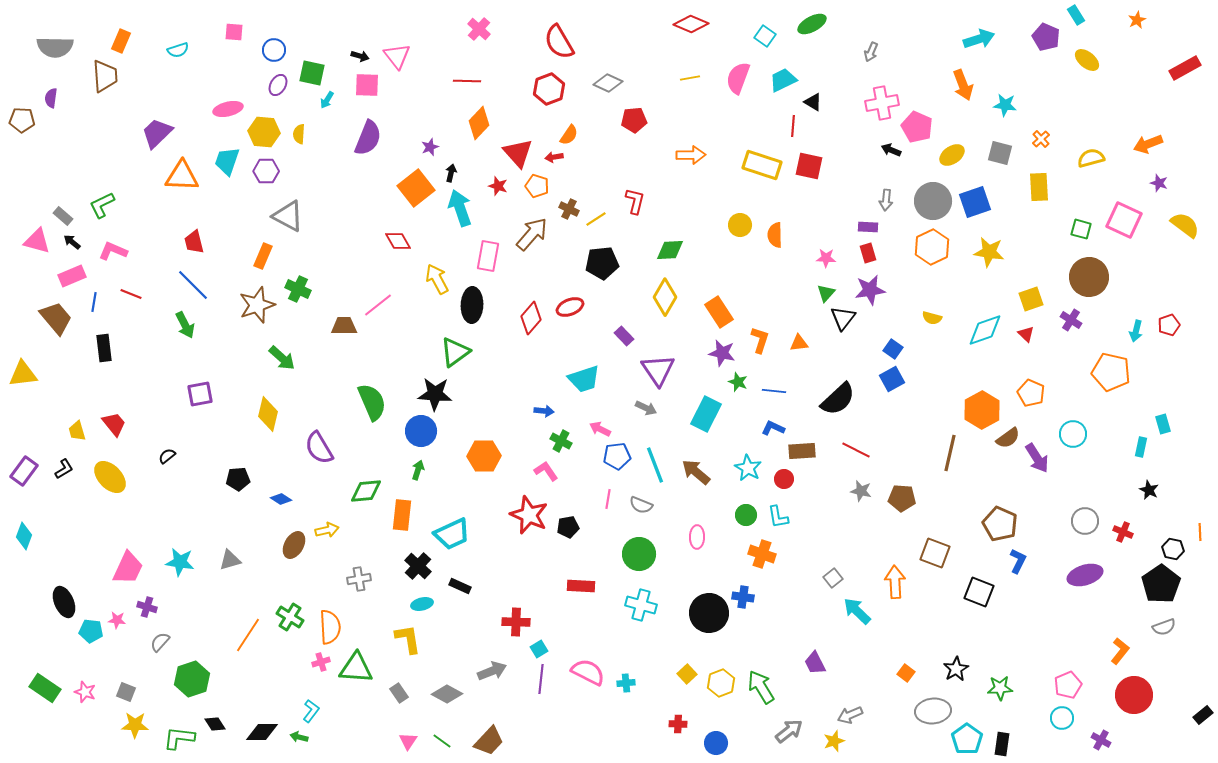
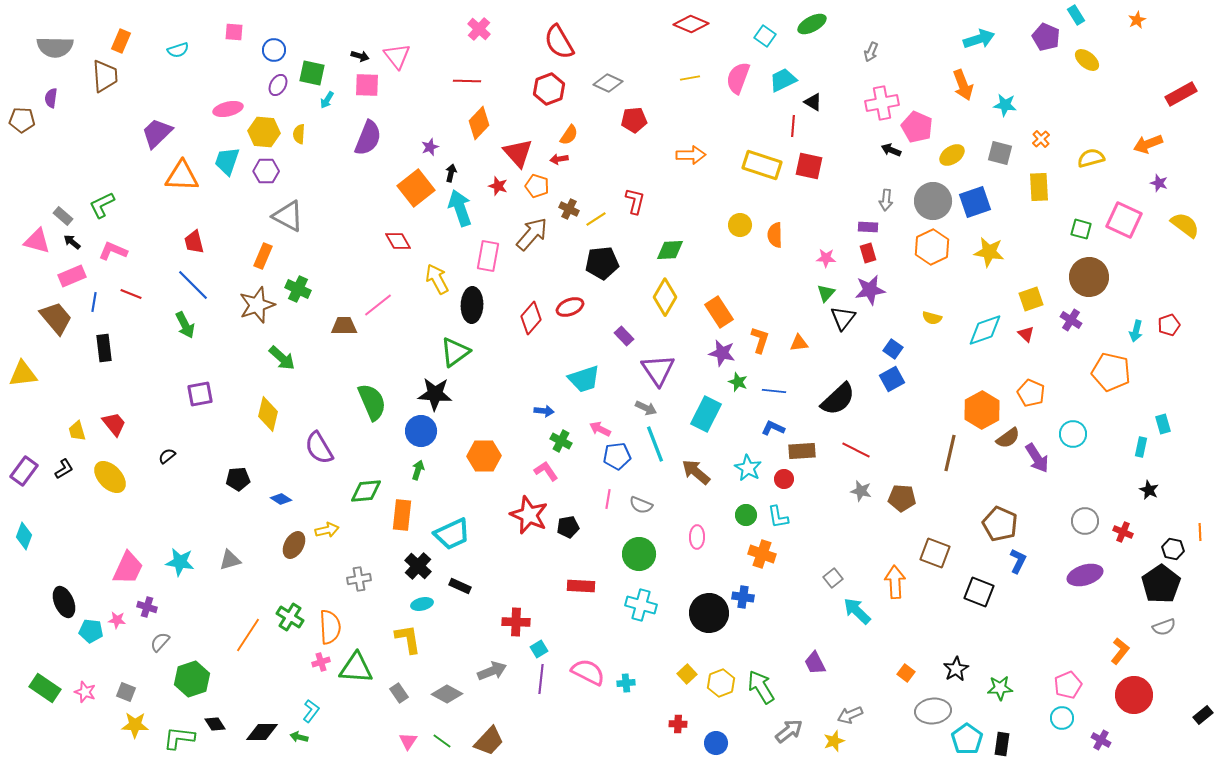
red rectangle at (1185, 68): moved 4 px left, 26 px down
red arrow at (554, 157): moved 5 px right, 2 px down
cyan line at (655, 465): moved 21 px up
